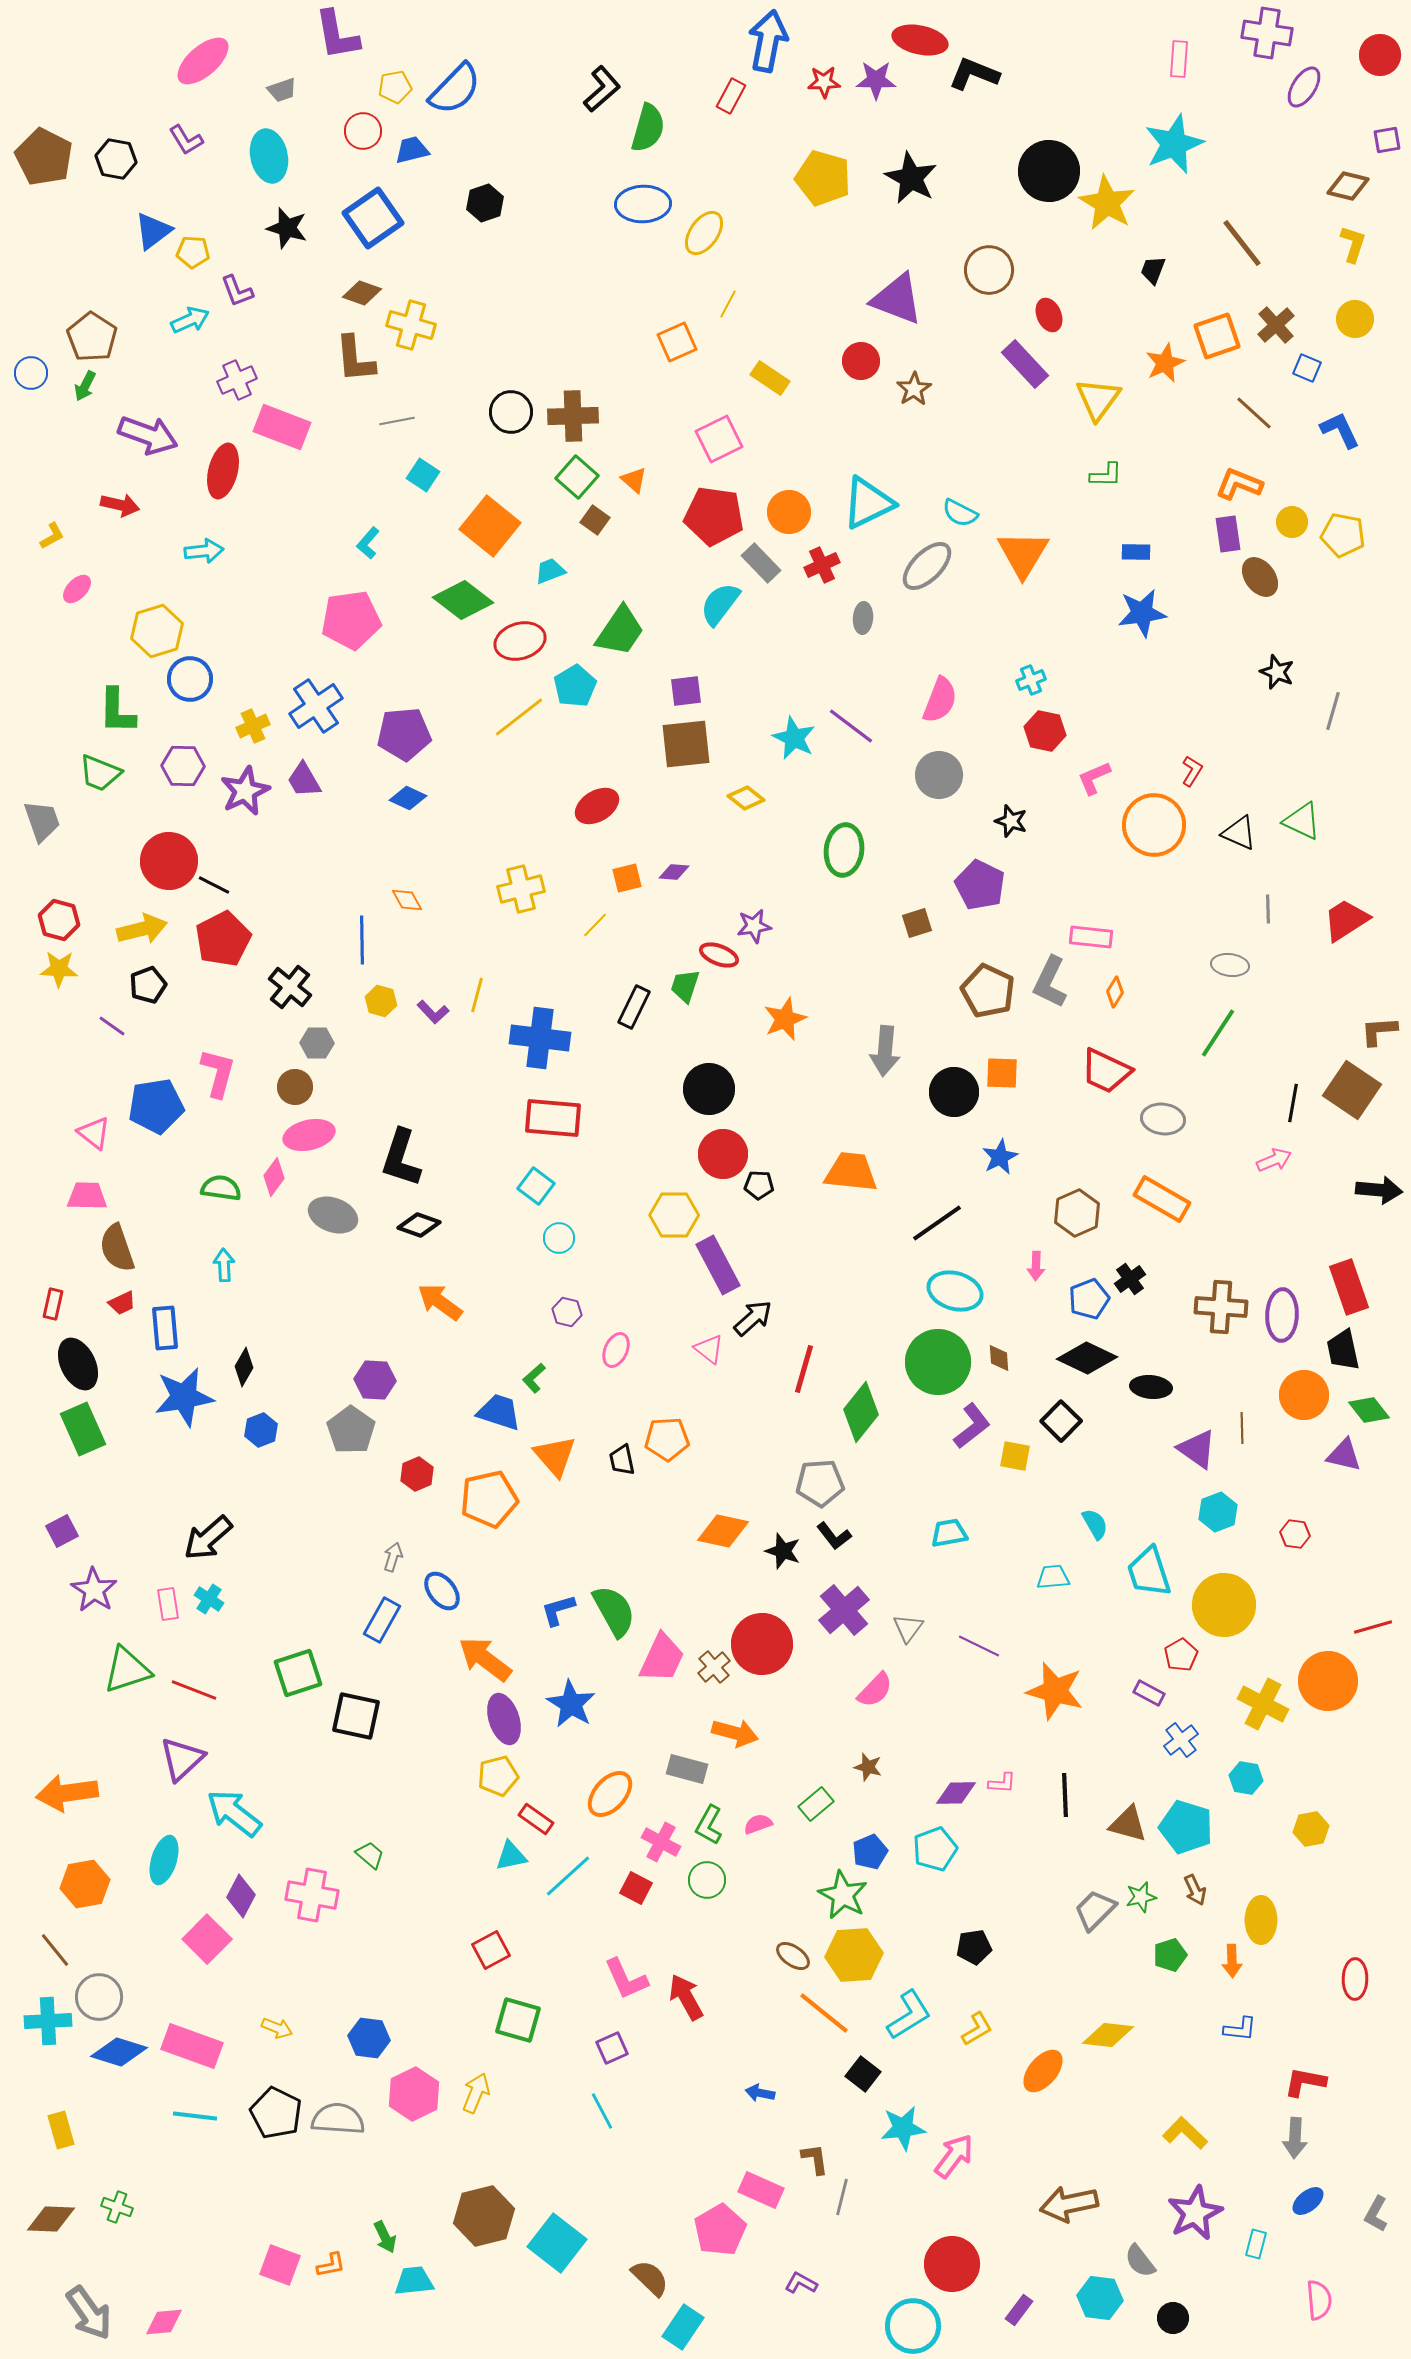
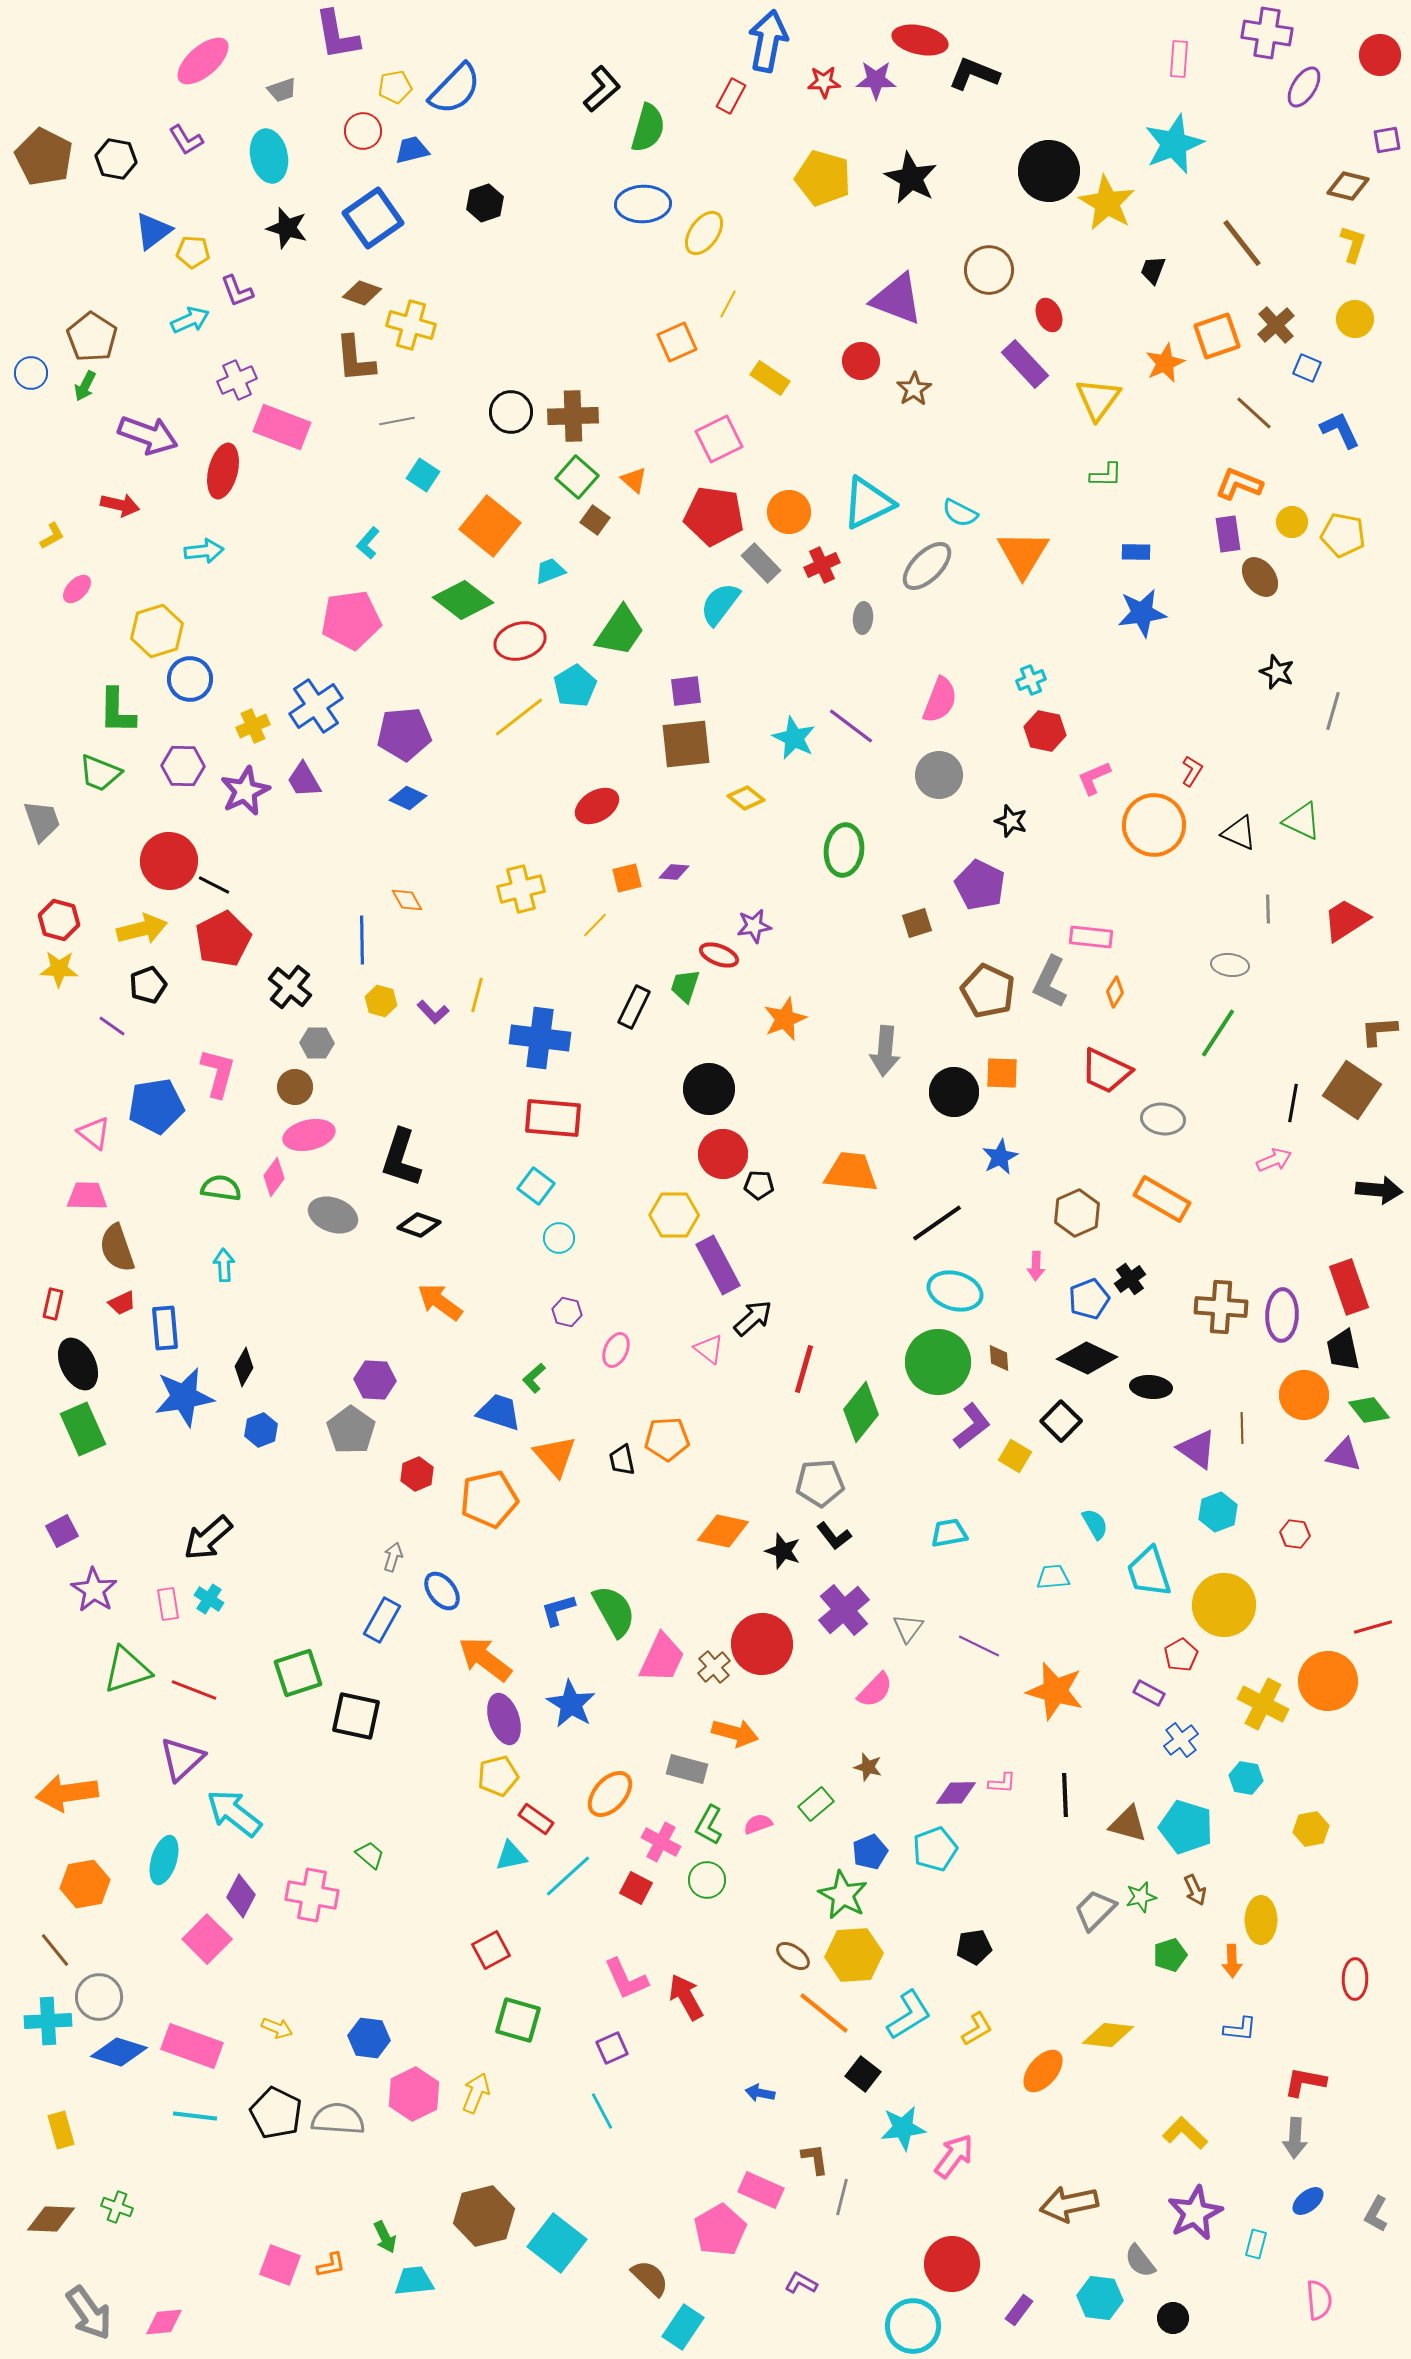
yellow square at (1015, 1456): rotated 20 degrees clockwise
